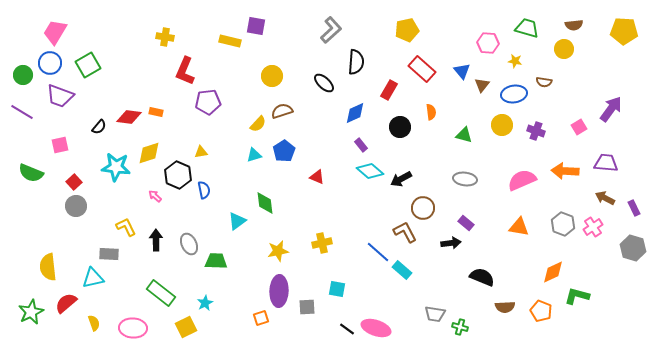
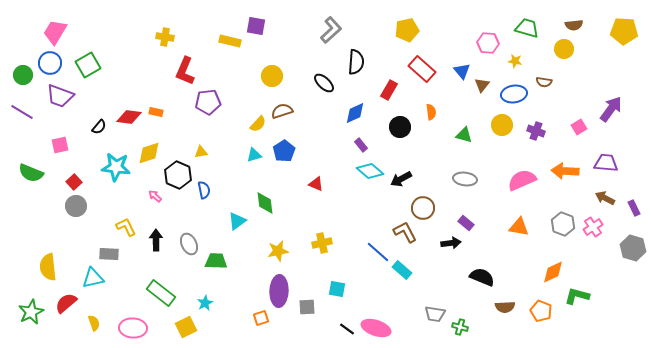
red triangle at (317, 177): moved 1 px left, 7 px down
